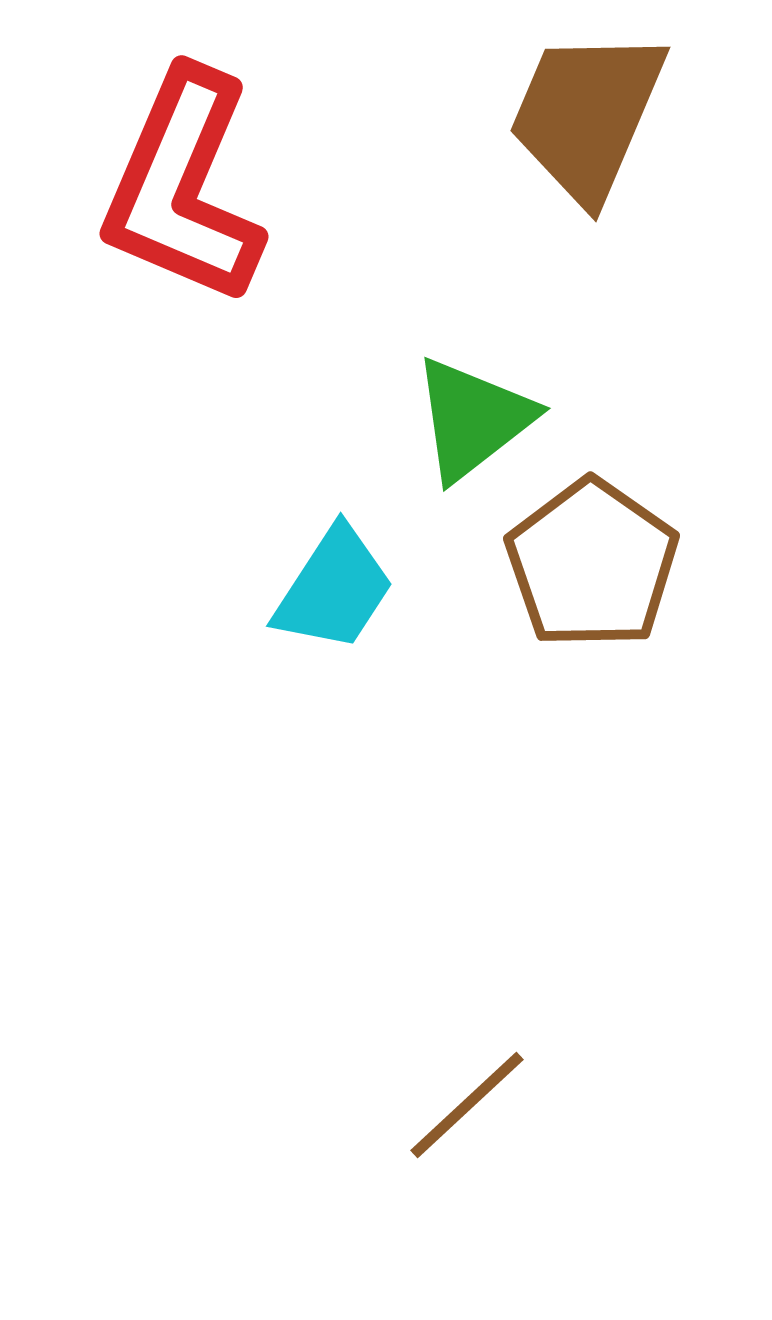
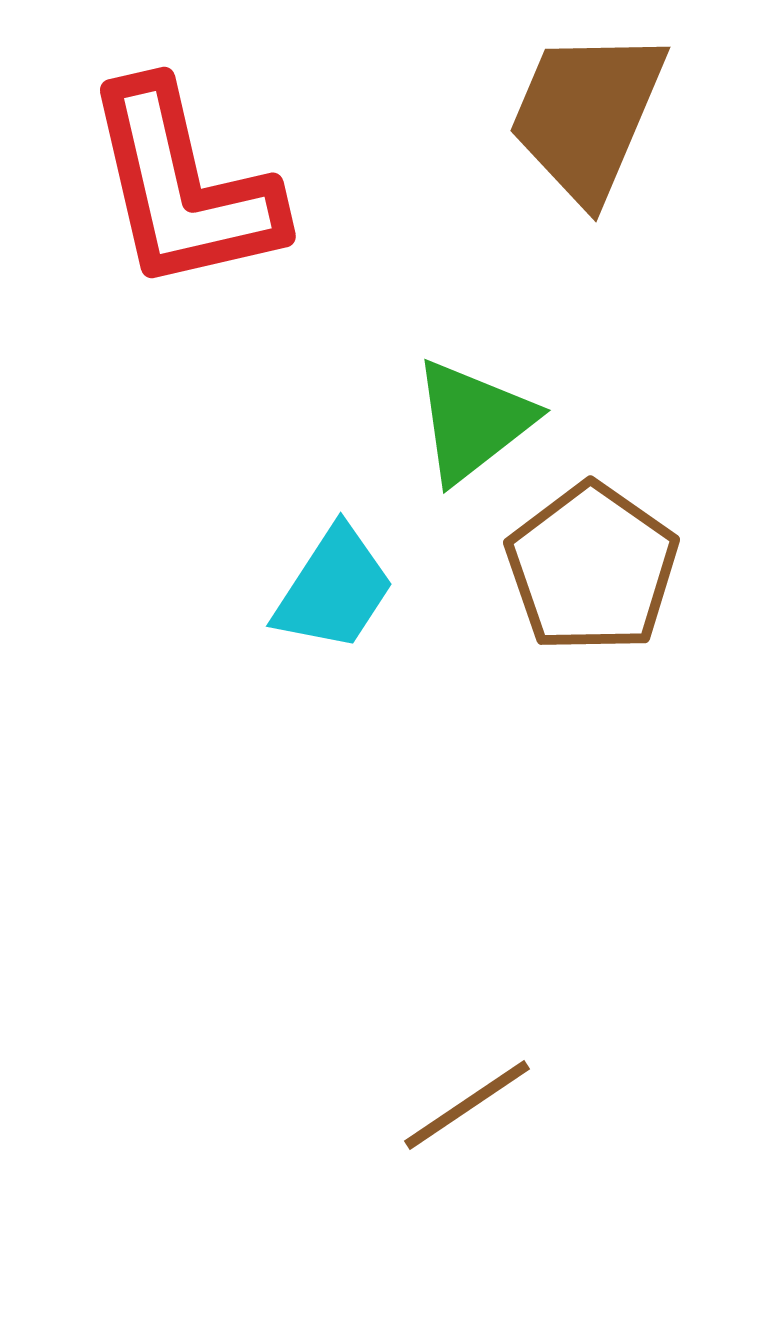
red L-shape: rotated 36 degrees counterclockwise
green triangle: moved 2 px down
brown pentagon: moved 4 px down
brown line: rotated 9 degrees clockwise
